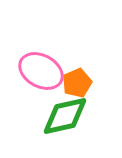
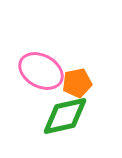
orange pentagon: rotated 12 degrees clockwise
